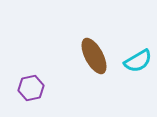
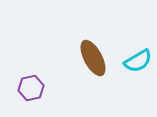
brown ellipse: moved 1 px left, 2 px down
